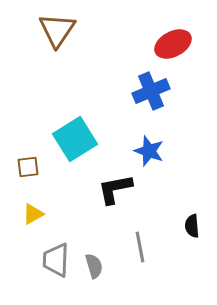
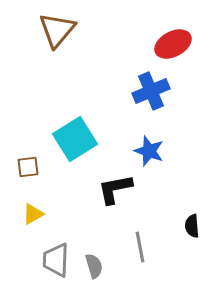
brown triangle: rotated 6 degrees clockwise
